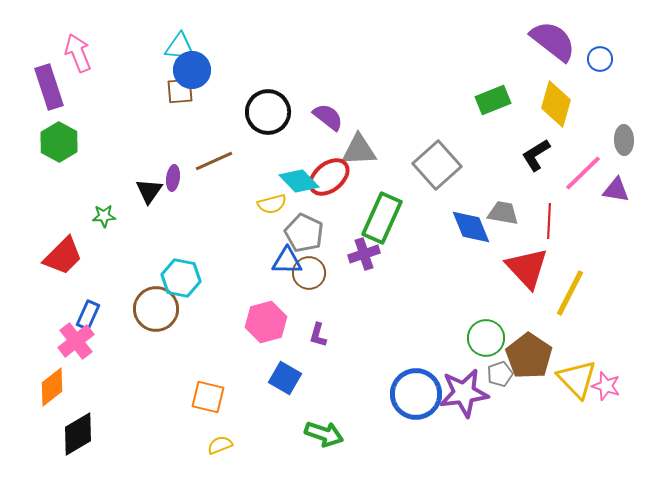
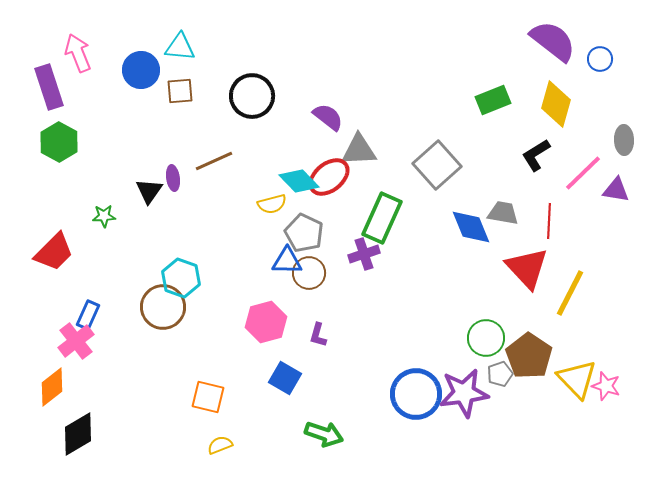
blue circle at (192, 70): moved 51 px left
black circle at (268, 112): moved 16 px left, 16 px up
purple ellipse at (173, 178): rotated 15 degrees counterclockwise
red trapezoid at (63, 256): moved 9 px left, 4 px up
cyan hexagon at (181, 278): rotated 9 degrees clockwise
brown circle at (156, 309): moved 7 px right, 2 px up
